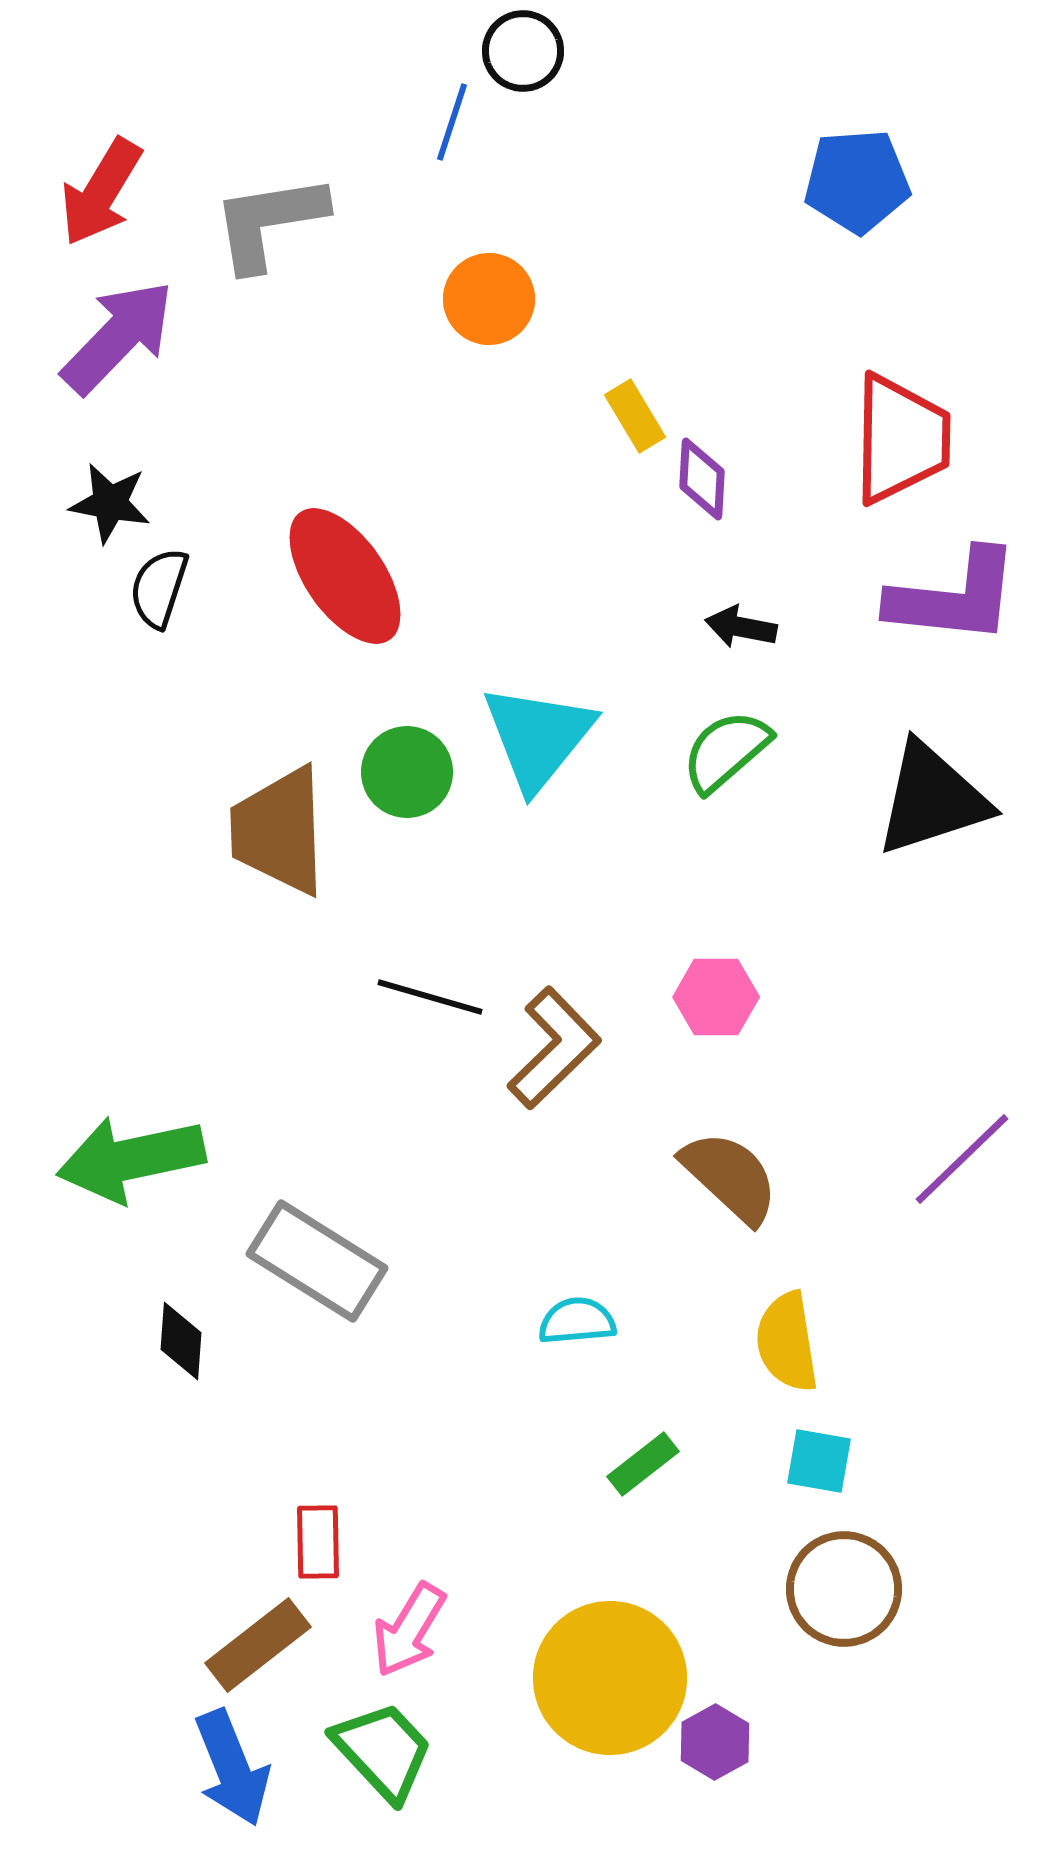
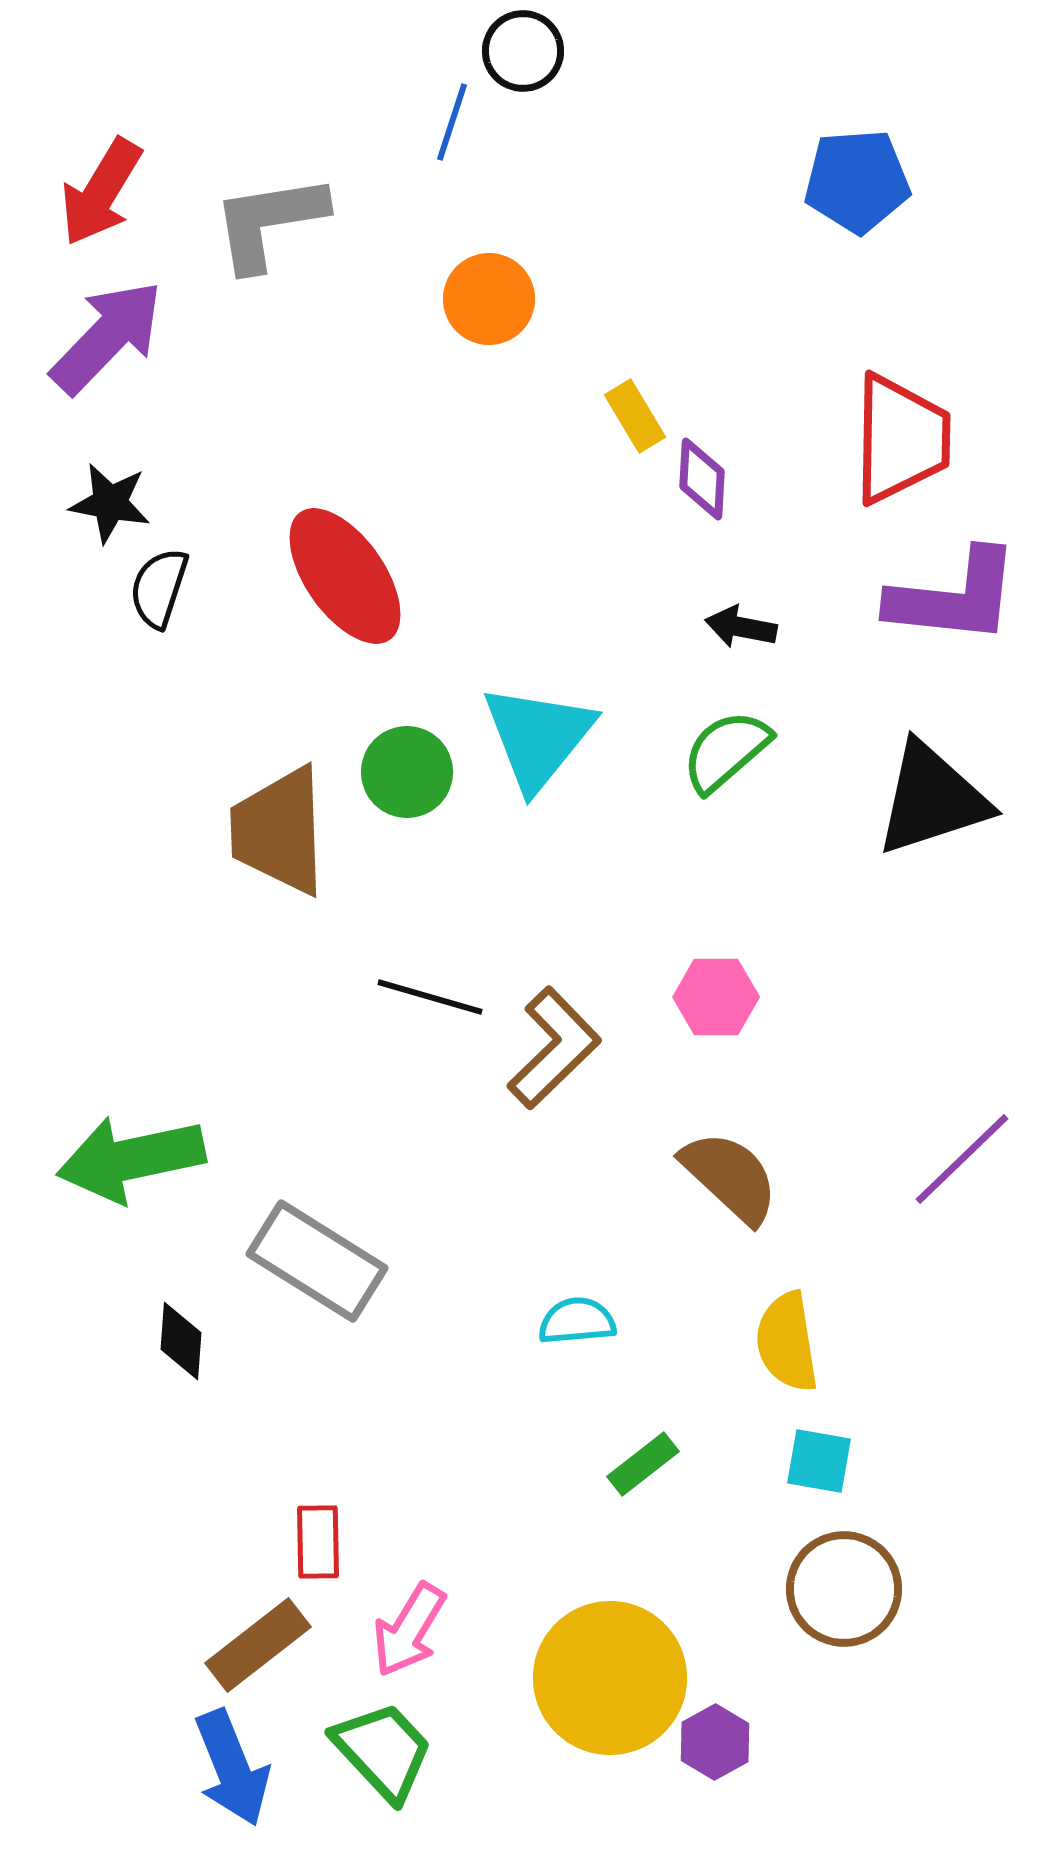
purple arrow: moved 11 px left
